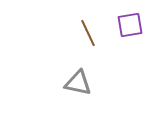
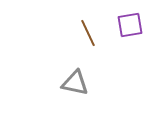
gray triangle: moved 3 px left
